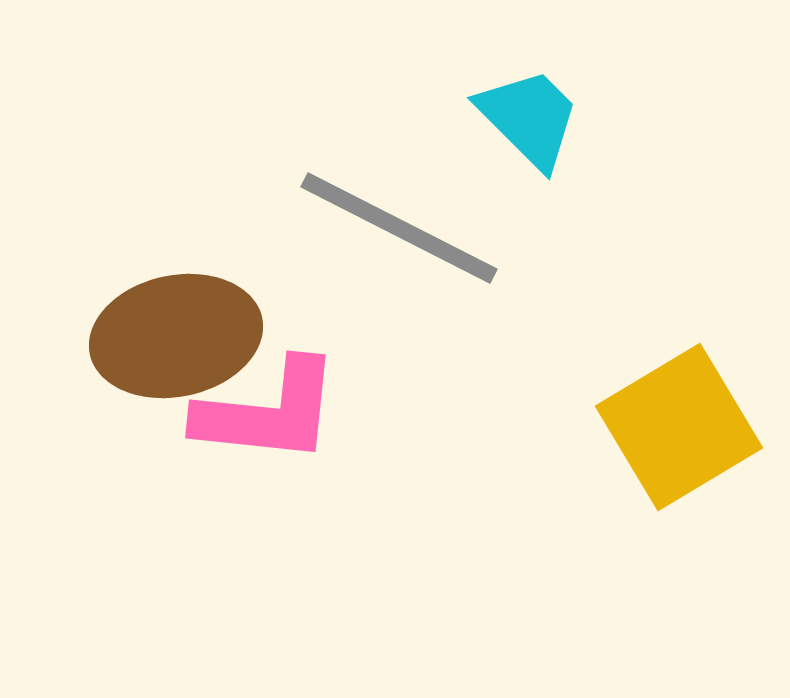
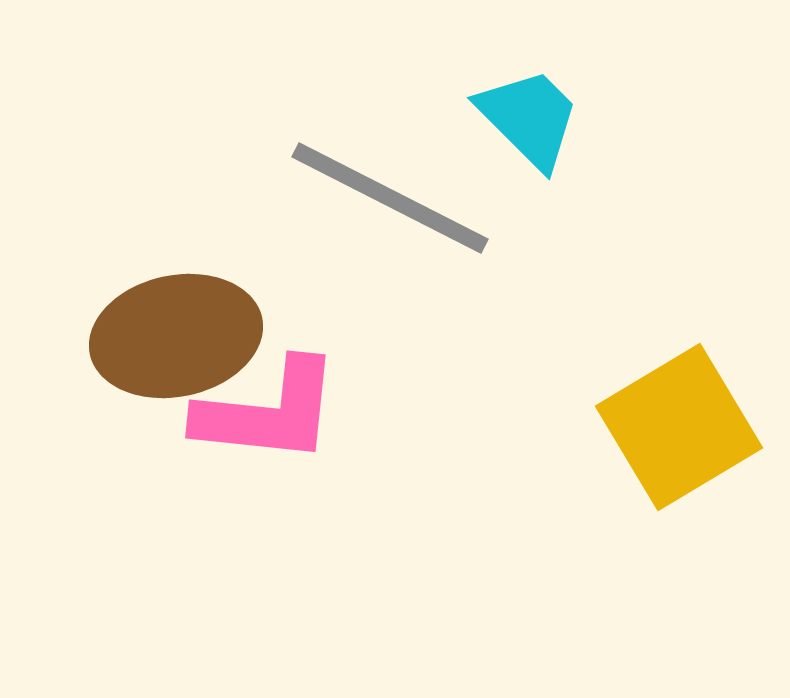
gray line: moved 9 px left, 30 px up
